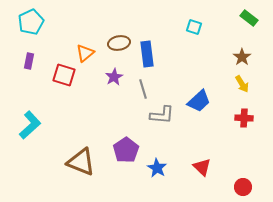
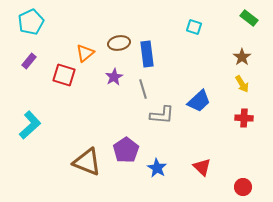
purple rectangle: rotated 28 degrees clockwise
brown triangle: moved 6 px right
